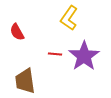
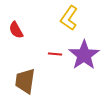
red semicircle: moved 1 px left, 2 px up
purple star: moved 1 px up
brown trapezoid: rotated 16 degrees clockwise
